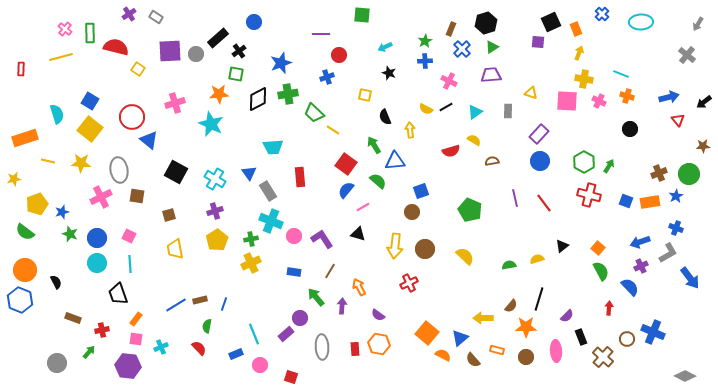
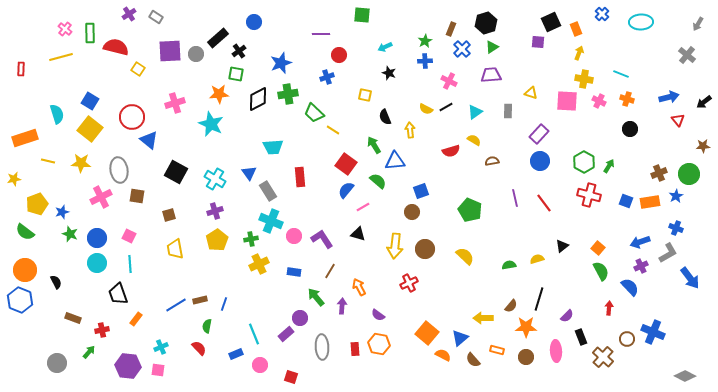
orange cross at (627, 96): moved 3 px down
yellow cross at (251, 263): moved 8 px right, 1 px down
pink square at (136, 339): moved 22 px right, 31 px down
